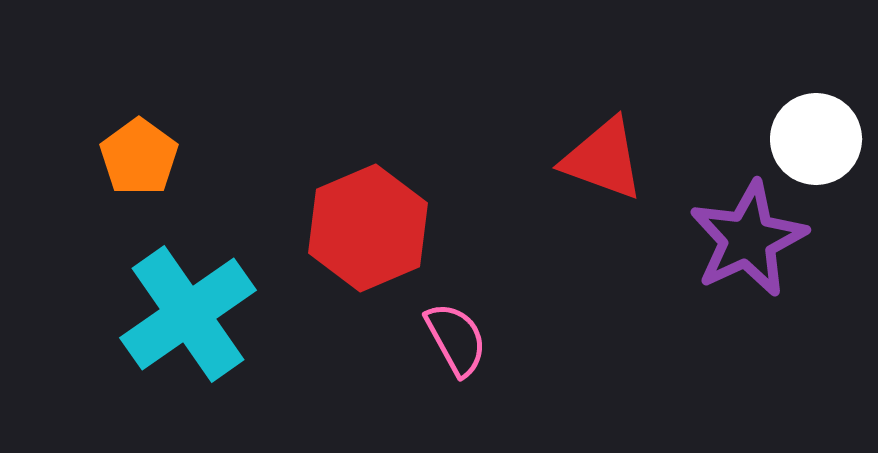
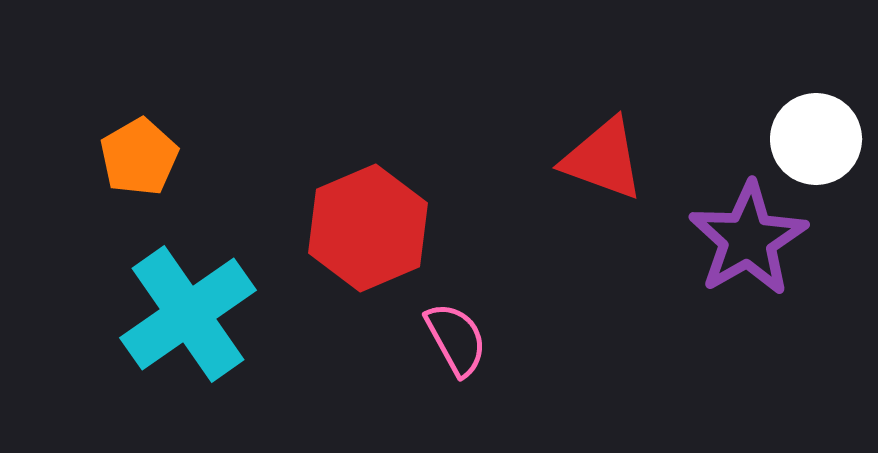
orange pentagon: rotated 6 degrees clockwise
purple star: rotated 5 degrees counterclockwise
